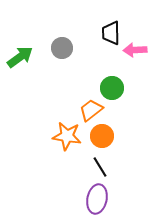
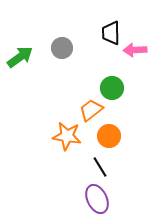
orange circle: moved 7 px right
purple ellipse: rotated 36 degrees counterclockwise
